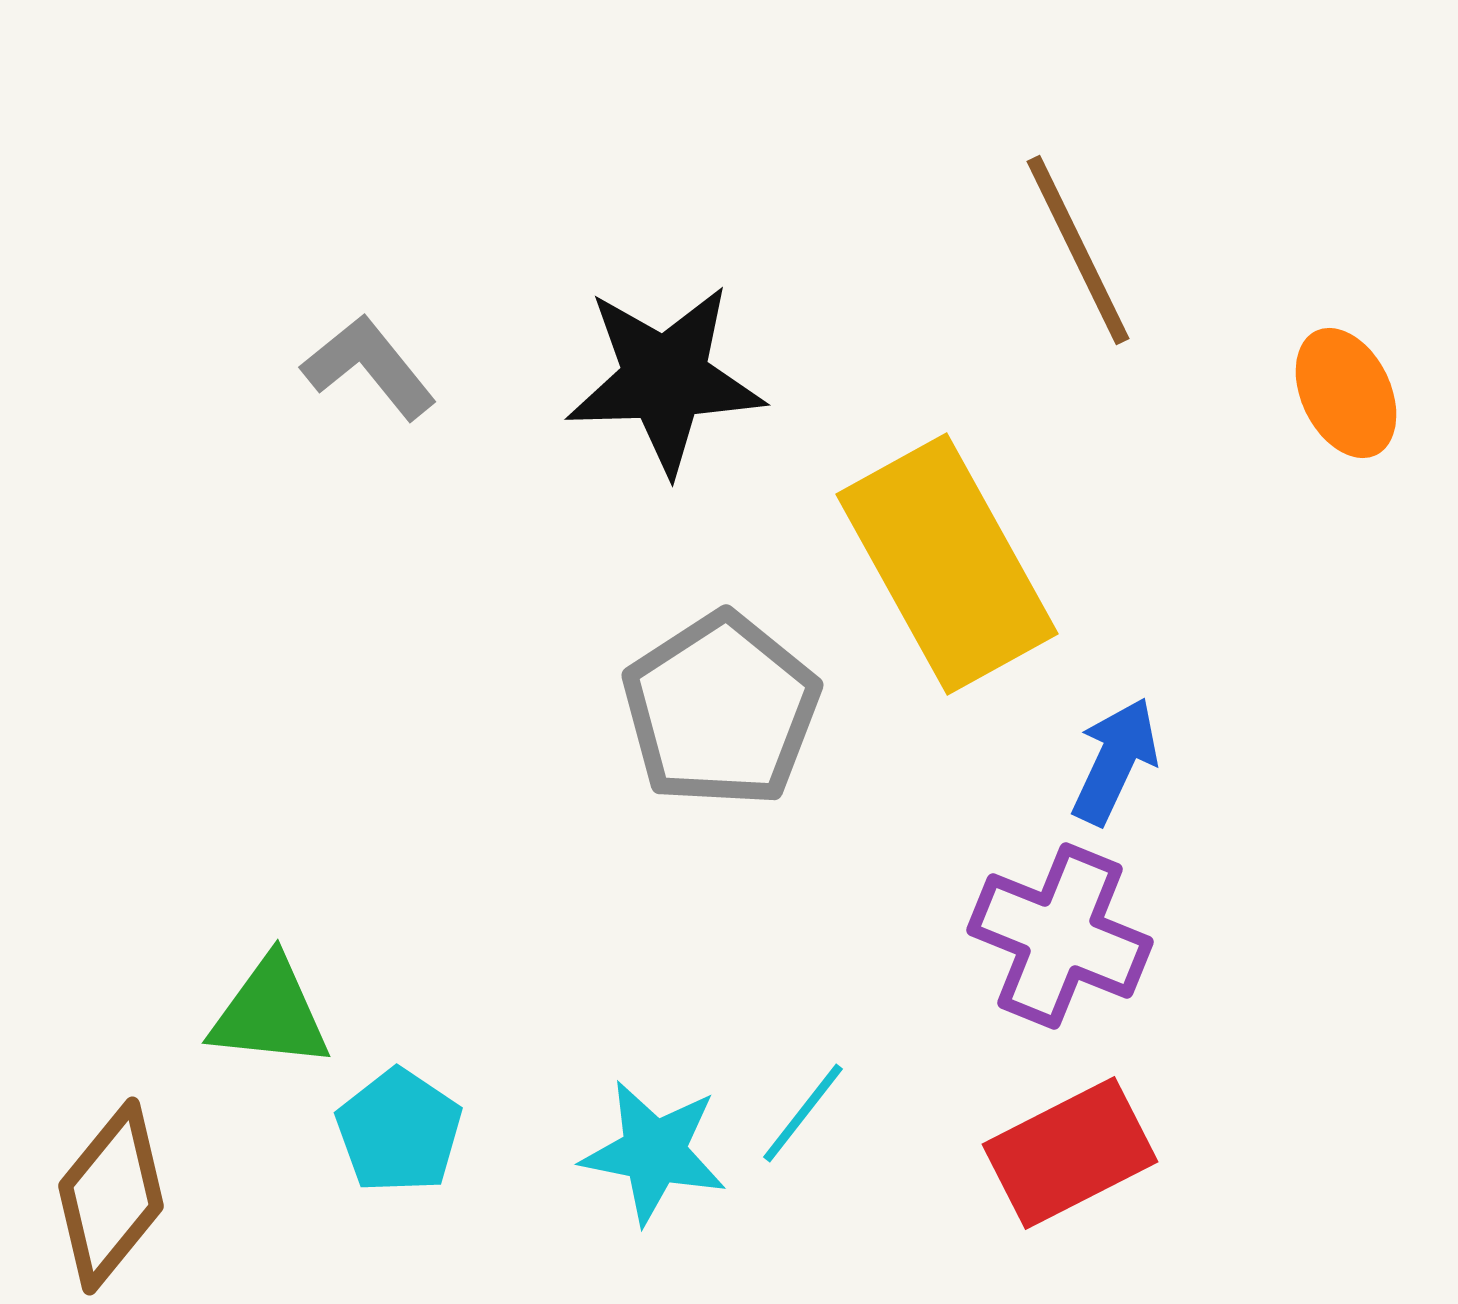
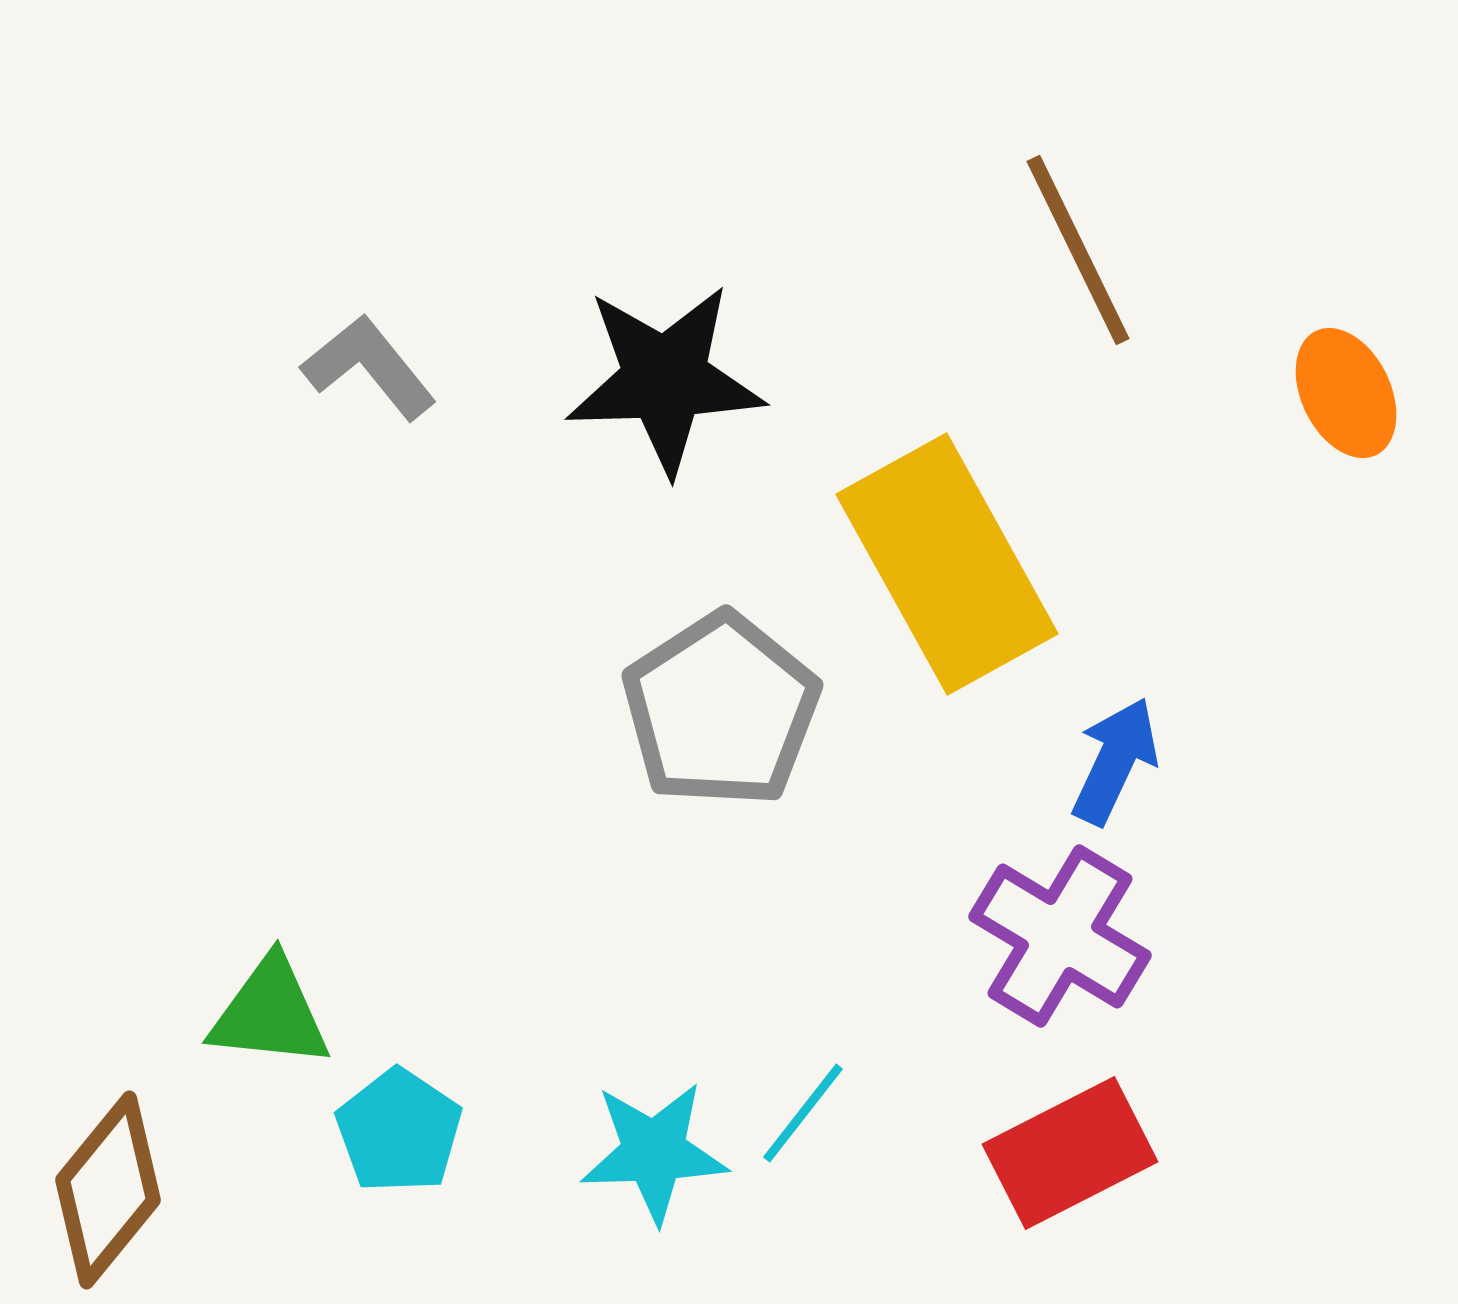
purple cross: rotated 9 degrees clockwise
cyan star: rotated 13 degrees counterclockwise
brown diamond: moved 3 px left, 6 px up
